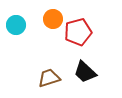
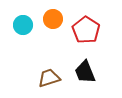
cyan circle: moved 7 px right
red pentagon: moved 8 px right, 2 px up; rotated 24 degrees counterclockwise
black trapezoid: rotated 25 degrees clockwise
